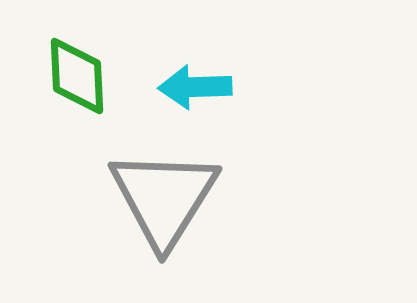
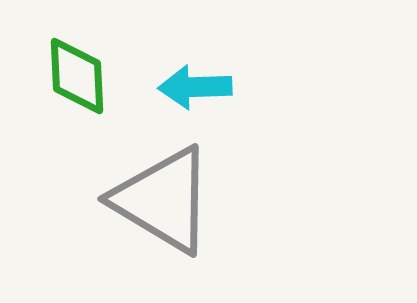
gray triangle: moved 1 px left, 2 px down; rotated 31 degrees counterclockwise
